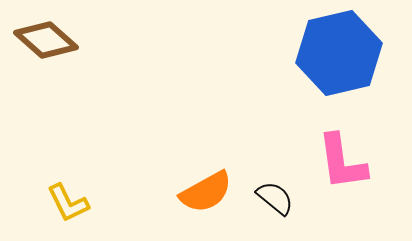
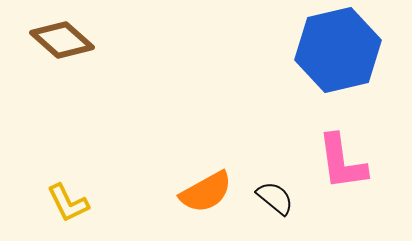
brown diamond: moved 16 px right
blue hexagon: moved 1 px left, 3 px up
